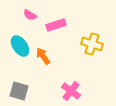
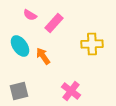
pink rectangle: moved 2 px left, 2 px up; rotated 30 degrees counterclockwise
yellow cross: rotated 20 degrees counterclockwise
gray square: rotated 30 degrees counterclockwise
